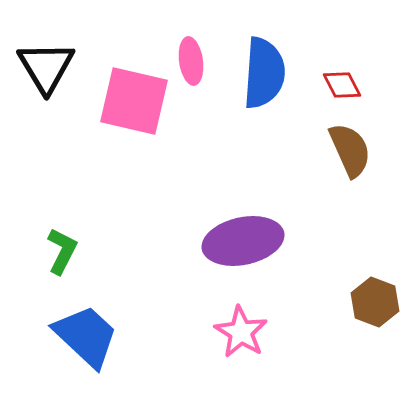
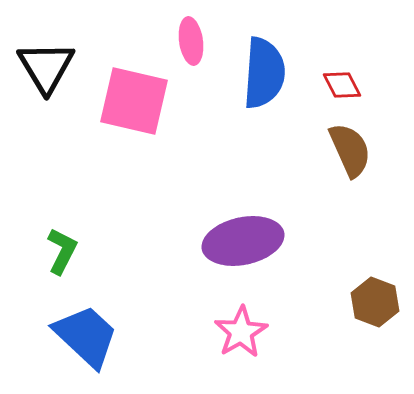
pink ellipse: moved 20 px up
pink star: rotated 10 degrees clockwise
